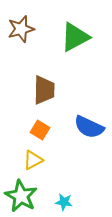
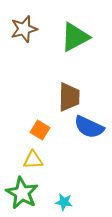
brown star: moved 3 px right
brown trapezoid: moved 25 px right, 7 px down
yellow triangle: rotated 25 degrees clockwise
green star: moved 1 px right, 3 px up
